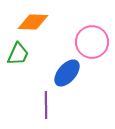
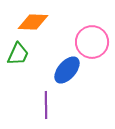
blue ellipse: moved 3 px up
